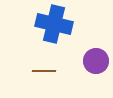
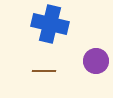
blue cross: moved 4 px left
